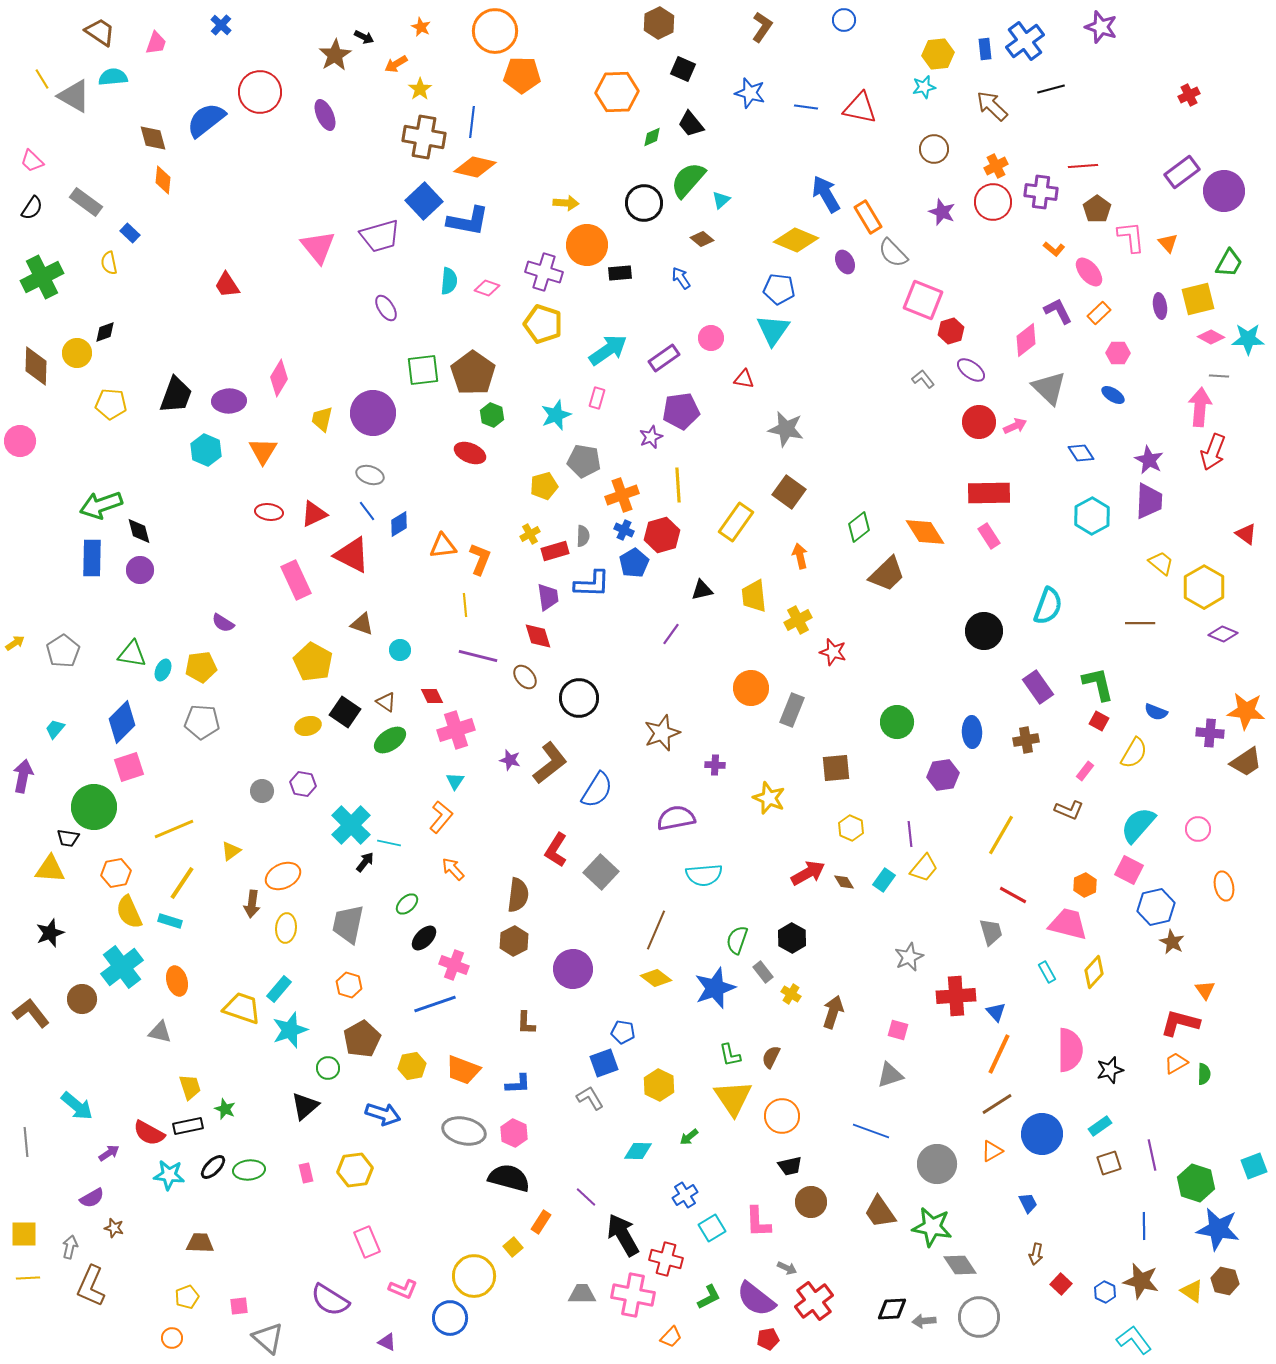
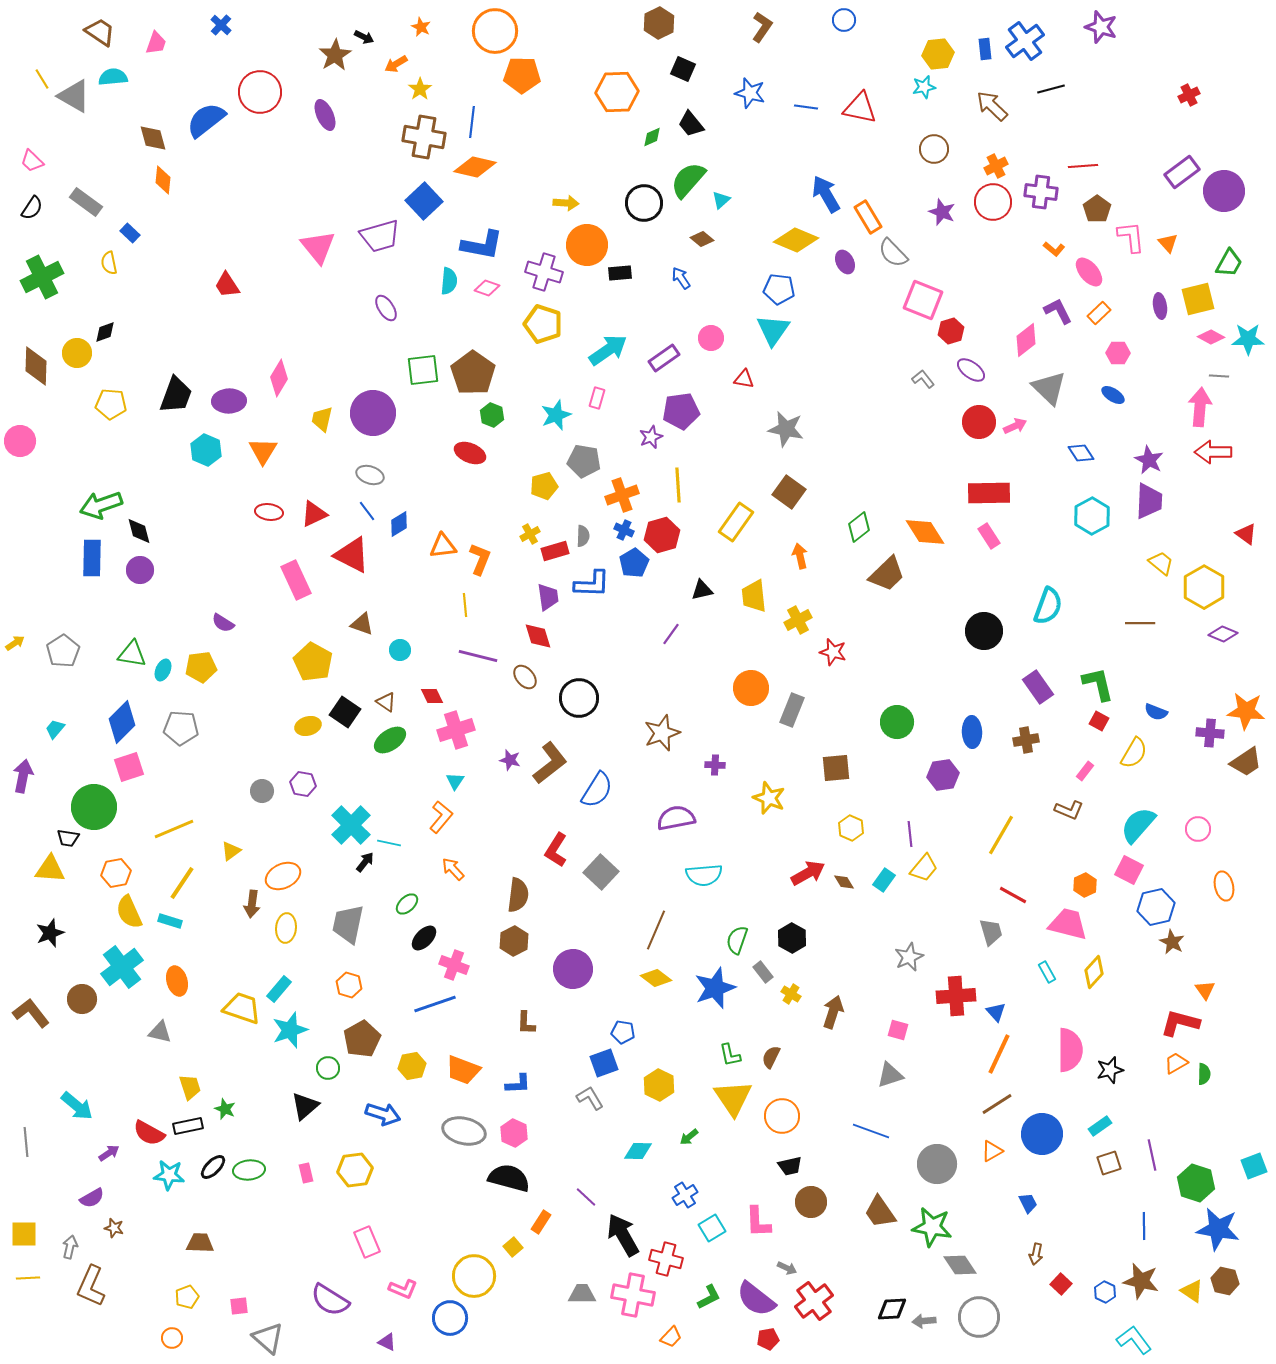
blue L-shape at (468, 221): moved 14 px right, 24 px down
red arrow at (1213, 452): rotated 69 degrees clockwise
gray pentagon at (202, 722): moved 21 px left, 6 px down
